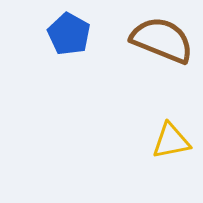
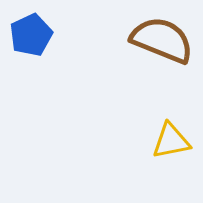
blue pentagon: moved 38 px left, 1 px down; rotated 18 degrees clockwise
